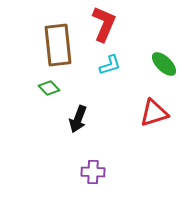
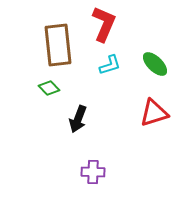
green ellipse: moved 9 px left
